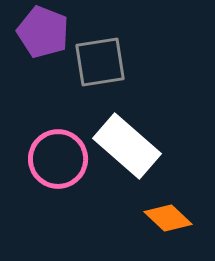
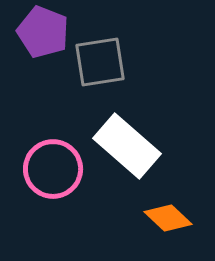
pink circle: moved 5 px left, 10 px down
